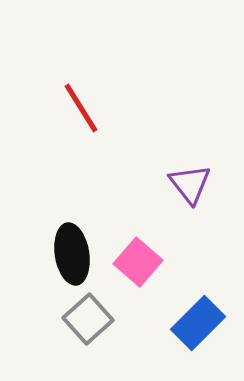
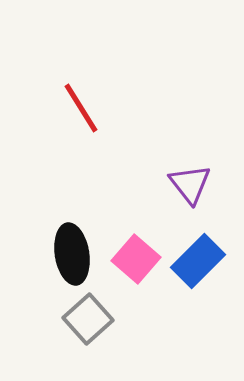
pink square: moved 2 px left, 3 px up
blue rectangle: moved 62 px up
